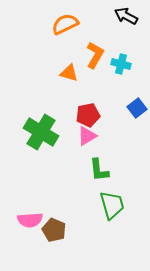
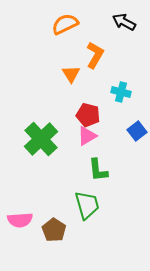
black arrow: moved 2 px left, 6 px down
cyan cross: moved 28 px down
orange triangle: moved 2 px right, 1 px down; rotated 42 degrees clockwise
blue square: moved 23 px down
red pentagon: rotated 25 degrees clockwise
green cross: moved 7 px down; rotated 16 degrees clockwise
green L-shape: moved 1 px left
green trapezoid: moved 25 px left
pink semicircle: moved 10 px left
brown pentagon: rotated 10 degrees clockwise
